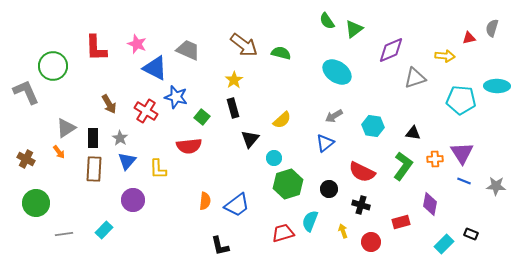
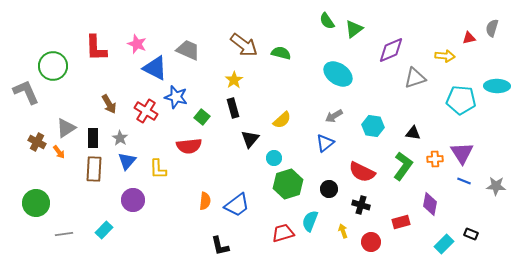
cyan ellipse at (337, 72): moved 1 px right, 2 px down
brown cross at (26, 159): moved 11 px right, 17 px up
